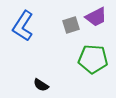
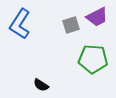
purple trapezoid: moved 1 px right
blue L-shape: moved 3 px left, 2 px up
